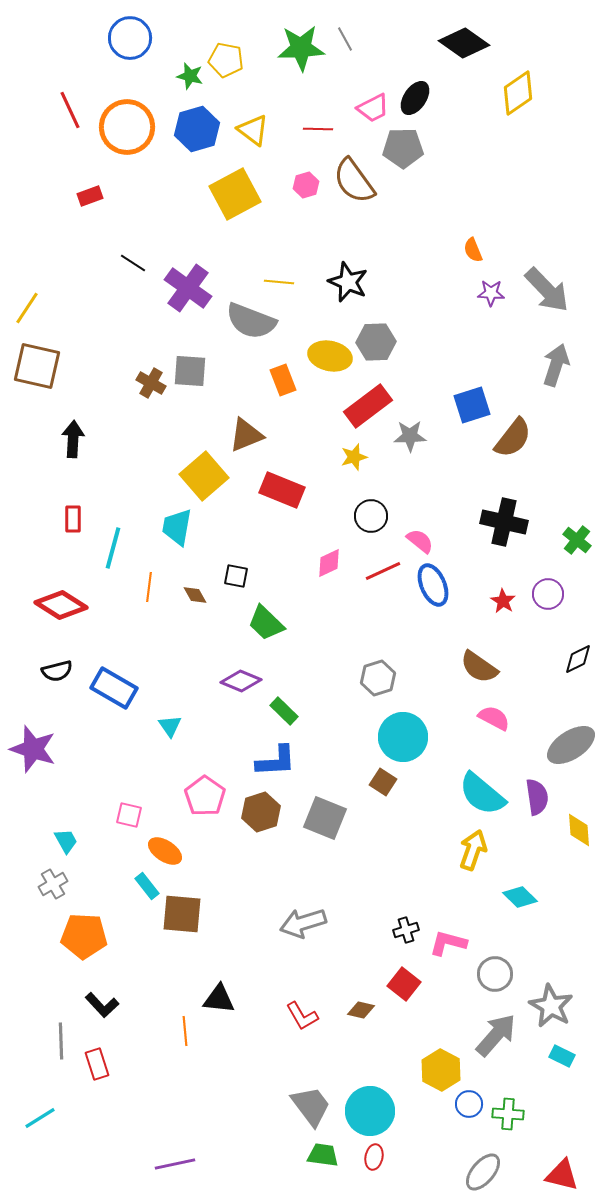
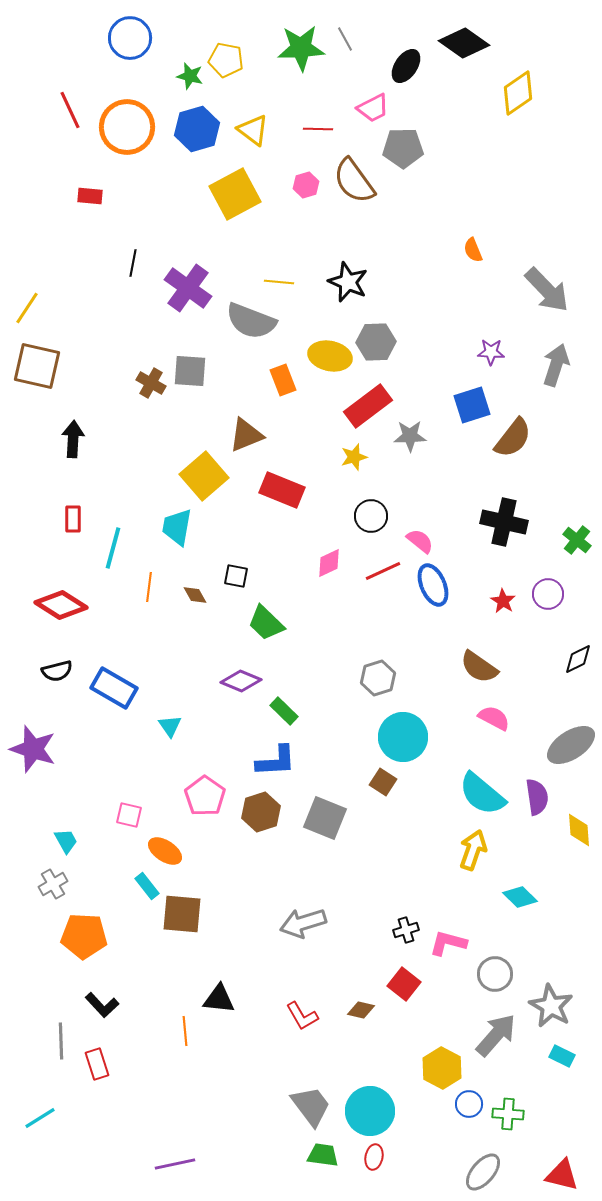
black ellipse at (415, 98): moved 9 px left, 32 px up
red rectangle at (90, 196): rotated 25 degrees clockwise
black line at (133, 263): rotated 68 degrees clockwise
purple star at (491, 293): moved 59 px down
yellow hexagon at (441, 1070): moved 1 px right, 2 px up
